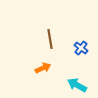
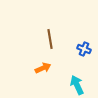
blue cross: moved 3 px right, 1 px down; rotated 16 degrees counterclockwise
cyan arrow: rotated 36 degrees clockwise
